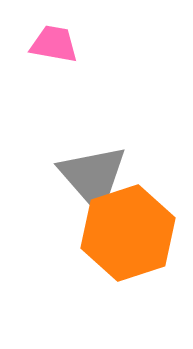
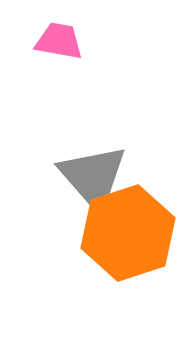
pink trapezoid: moved 5 px right, 3 px up
